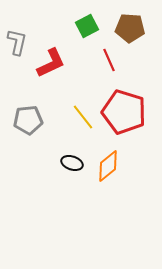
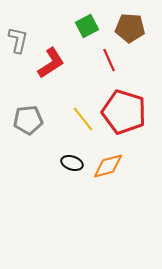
gray L-shape: moved 1 px right, 2 px up
red L-shape: rotated 8 degrees counterclockwise
yellow line: moved 2 px down
orange diamond: rotated 24 degrees clockwise
